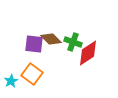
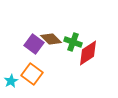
purple square: rotated 30 degrees clockwise
